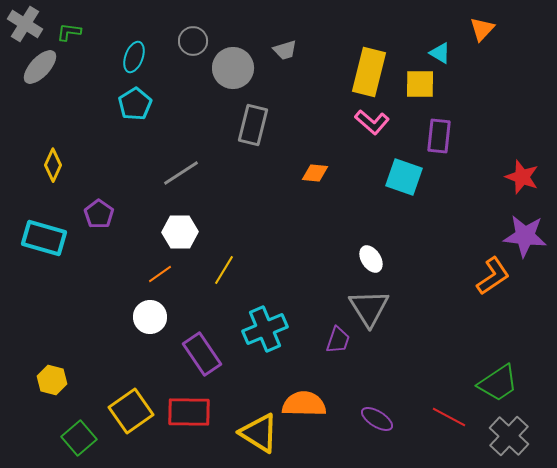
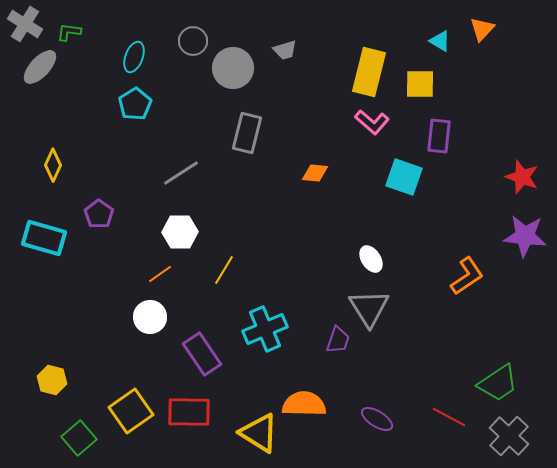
cyan triangle at (440, 53): moved 12 px up
gray rectangle at (253, 125): moved 6 px left, 8 px down
orange L-shape at (493, 276): moved 26 px left
